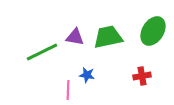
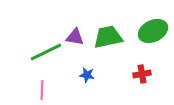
green ellipse: rotated 32 degrees clockwise
green line: moved 4 px right
red cross: moved 2 px up
pink line: moved 26 px left
